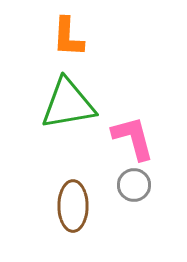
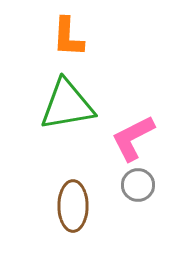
green triangle: moved 1 px left, 1 px down
pink L-shape: rotated 102 degrees counterclockwise
gray circle: moved 4 px right
